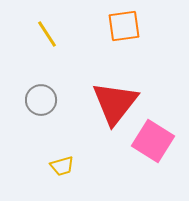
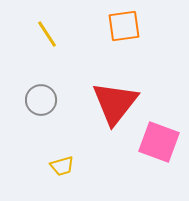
pink square: moved 6 px right, 1 px down; rotated 12 degrees counterclockwise
